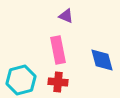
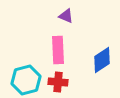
pink rectangle: rotated 8 degrees clockwise
blue diamond: rotated 72 degrees clockwise
cyan hexagon: moved 5 px right
